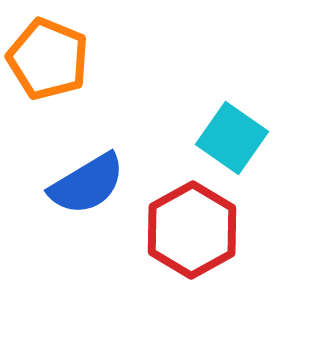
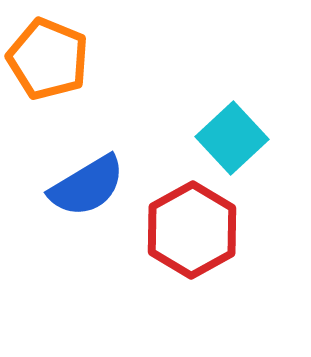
cyan square: rotated 12 degrees clockwise
blue semicircle: moved 2 px down
